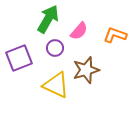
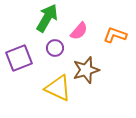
green arrow: moved 1 px left, 1 px up
yellow triangle: moved 2 px right, 3 px down
